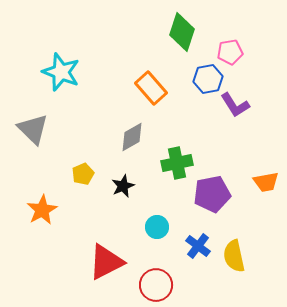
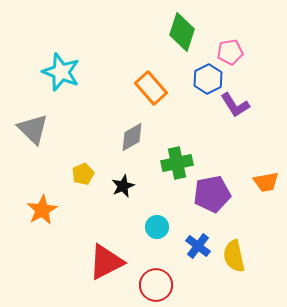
blue hexagon: rotated 16 degrees counterclockwise
